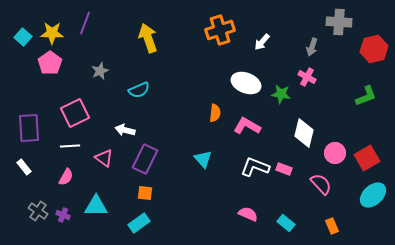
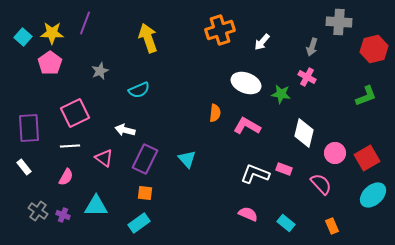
cyan triangle at (203, 159): moved 16 px left
white L-shape at (255, 167): moved 7 px down
